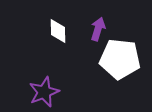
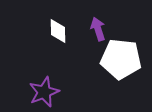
purple arrow: rotated 35 degrees counterclockwise
white pentagon: moved 1 px right
